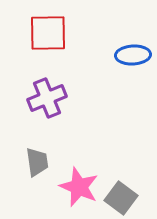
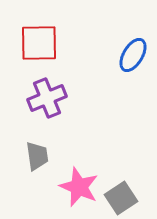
red square: moved 9 px left, 10 px down
blue ellipse: rotated 56 degrees counterclockwise
gray trapezoid: moved 6 px up
gray square: rotated 20 degrees clockwise
